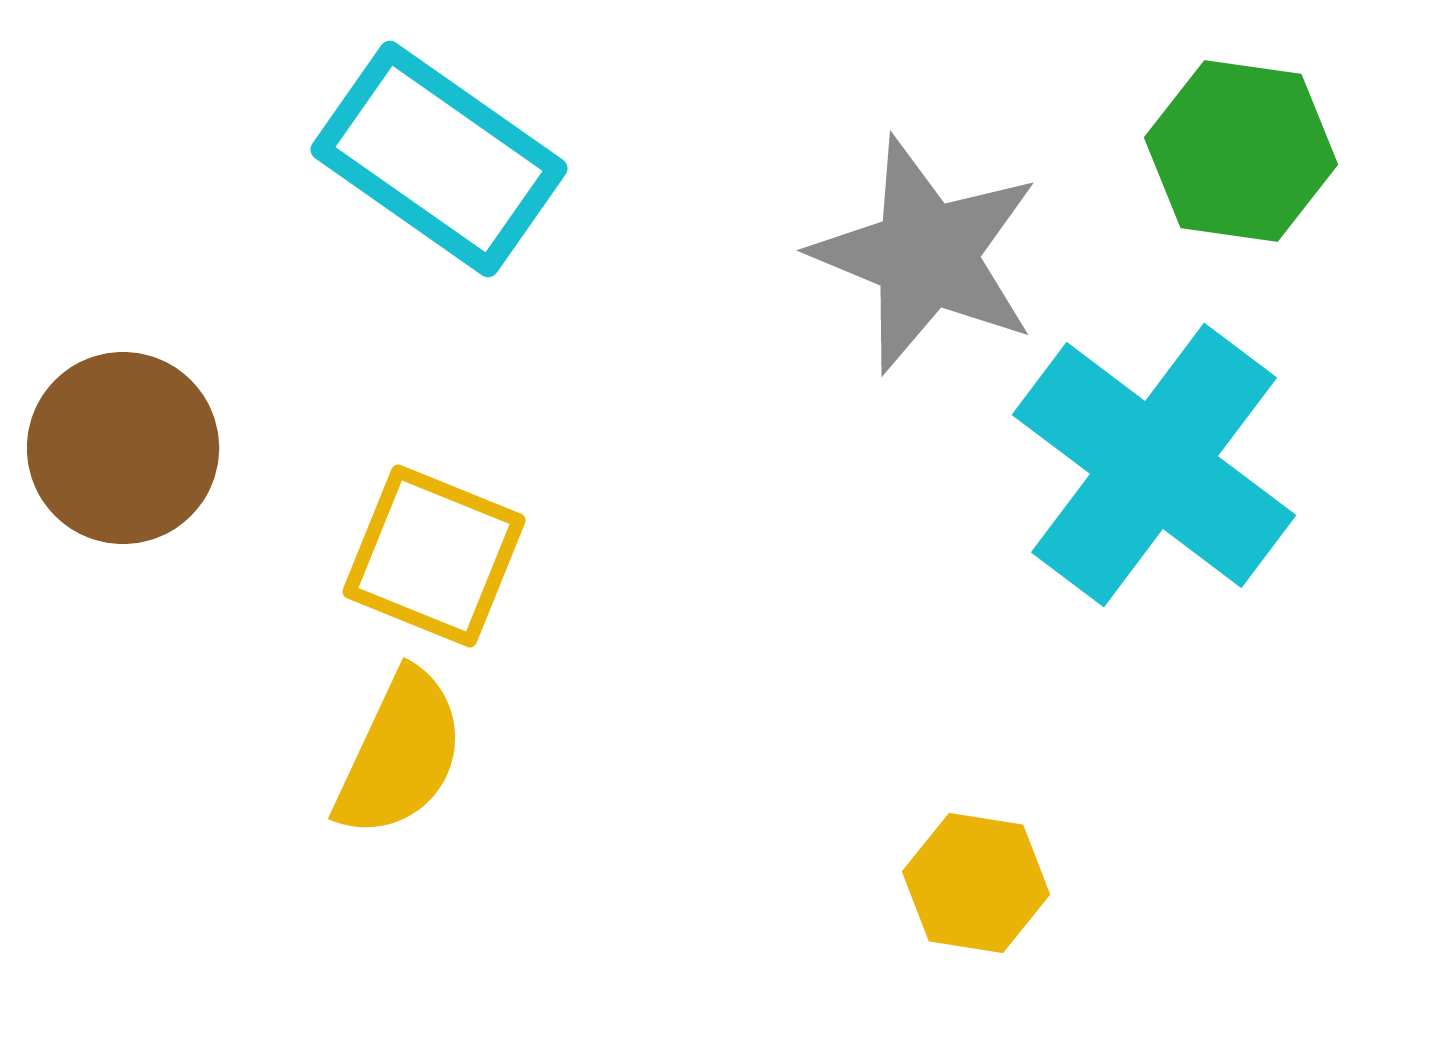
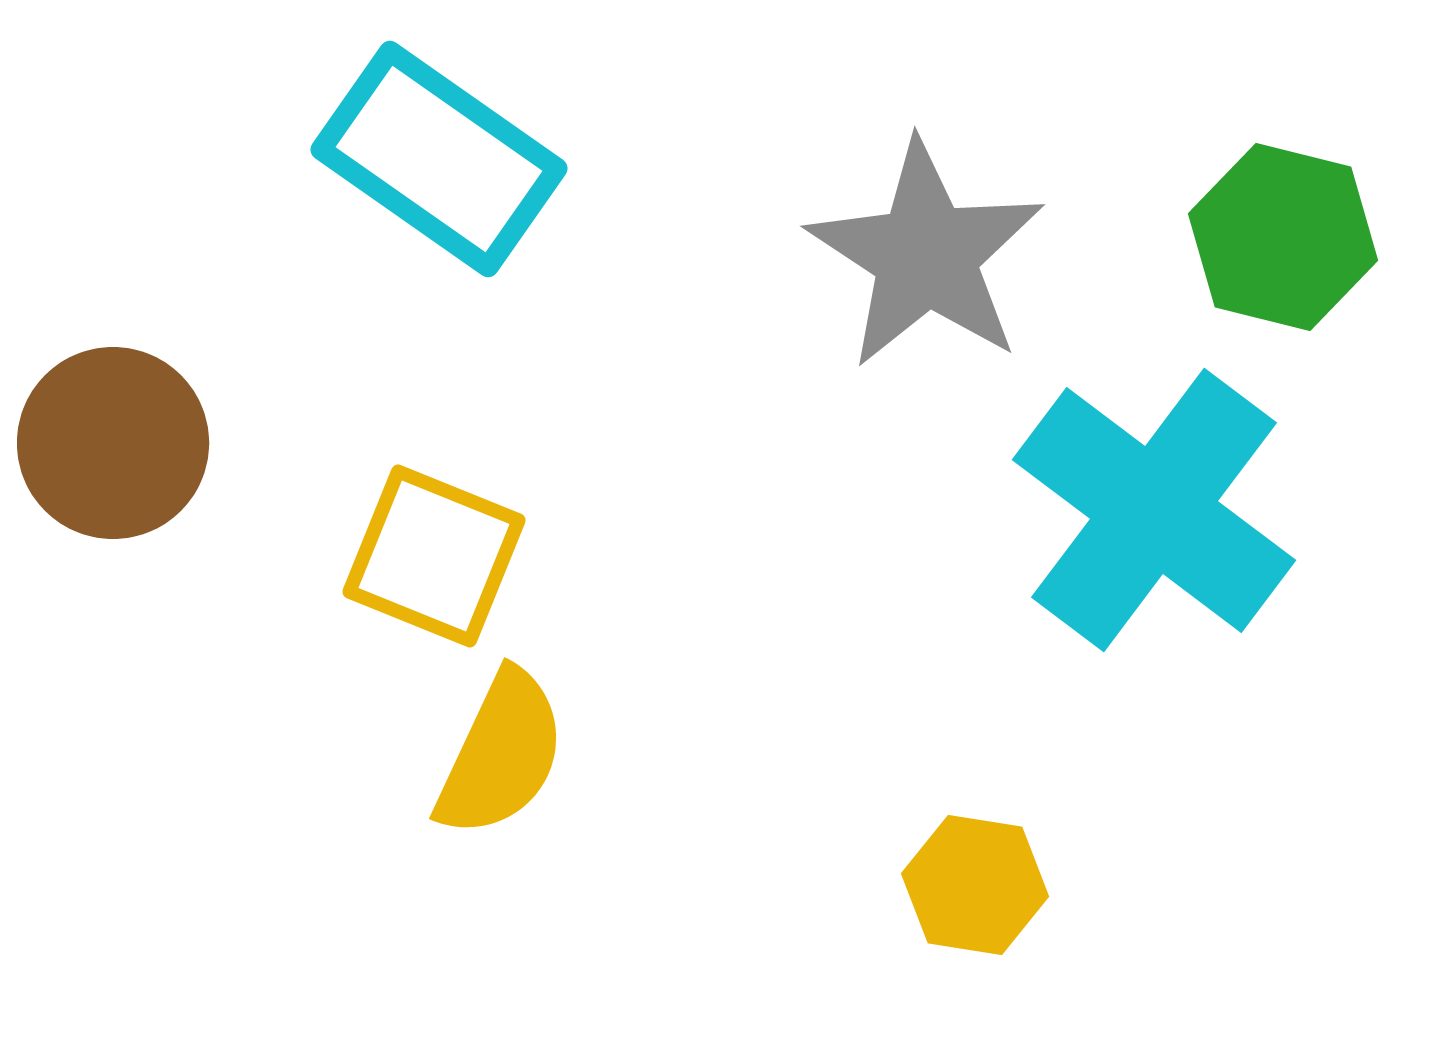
green hexagon: moved 42 px right, 86 px down; rotated 6 degrees clockwise
gray star: rotated 11 degrees clockwise
brown circle: moved 10 px left, 5 px up
cyan cross: moved 45 px down
yellow semicircle: moved 101 px right
yellow hexagon: moved 1 px left, 2 px down
